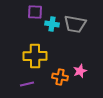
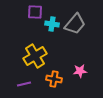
gray trapezoid: rotated 60 degrees counterclockwise
yellow cross: rotated 30 degrees counterclockwise
pink star: rotated 16 degrees clockwise
orange cross: moved 6 px left, 2 px down
purple line: moved 3 px left
